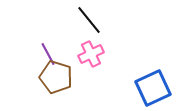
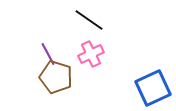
black line: rotated 16 degrees counterclockwise
